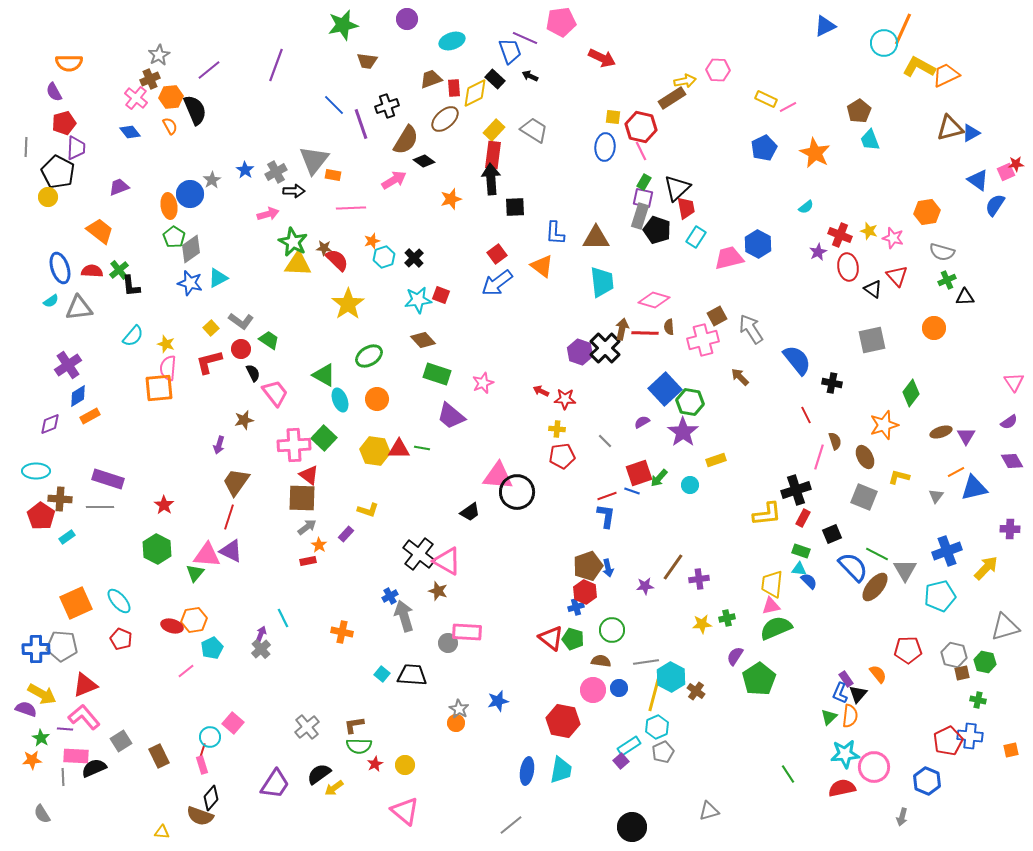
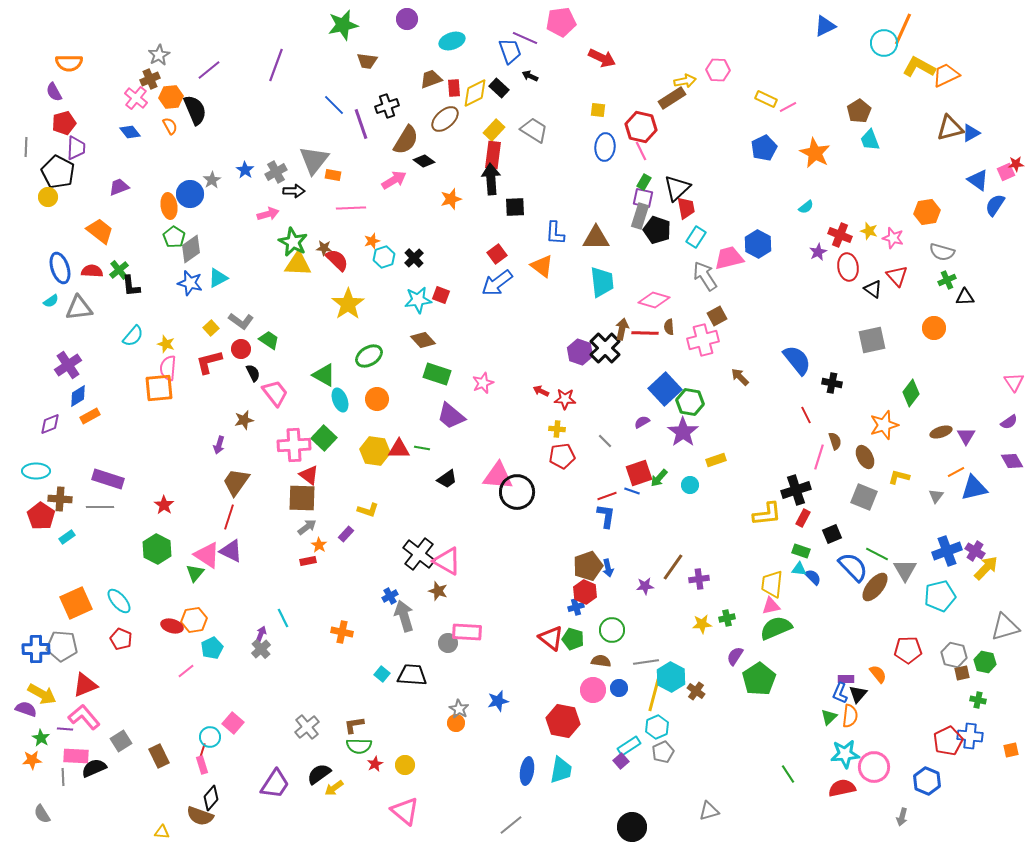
black rectangle at (495, 79): moved 4 px right, 9 px down
yellow square at (613, 117): moved 15 px left, 7 px up
gray arrow at (751, 329): moved 46 px left, 53 px up
black trapezoid at (470, 512): moved 23 px left, 33 px up
purple cross at (1010, 529): moved 35 px left, 22 px down; rotated 30 degrees clockwise
pink triangle at (207, 555): rotated 28 degrees clockwise
blue semicircle at (809, 581): moved 4 px right, 4 px up
purple rectangle at (846, 679): rotated 56 degrees counterclockwise
